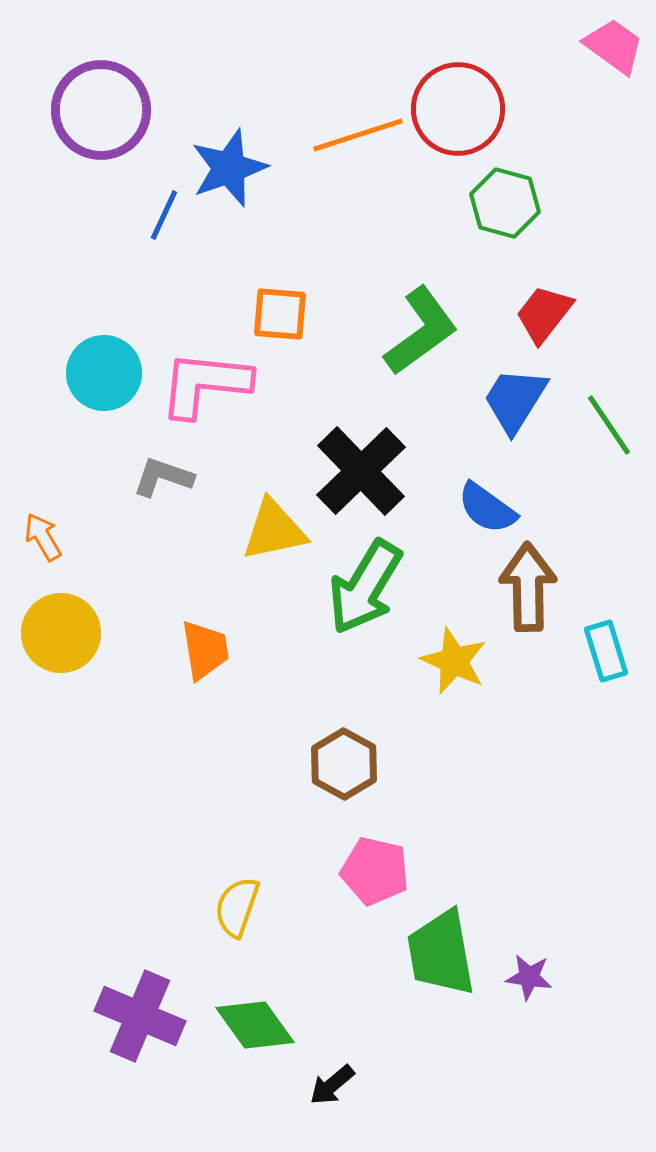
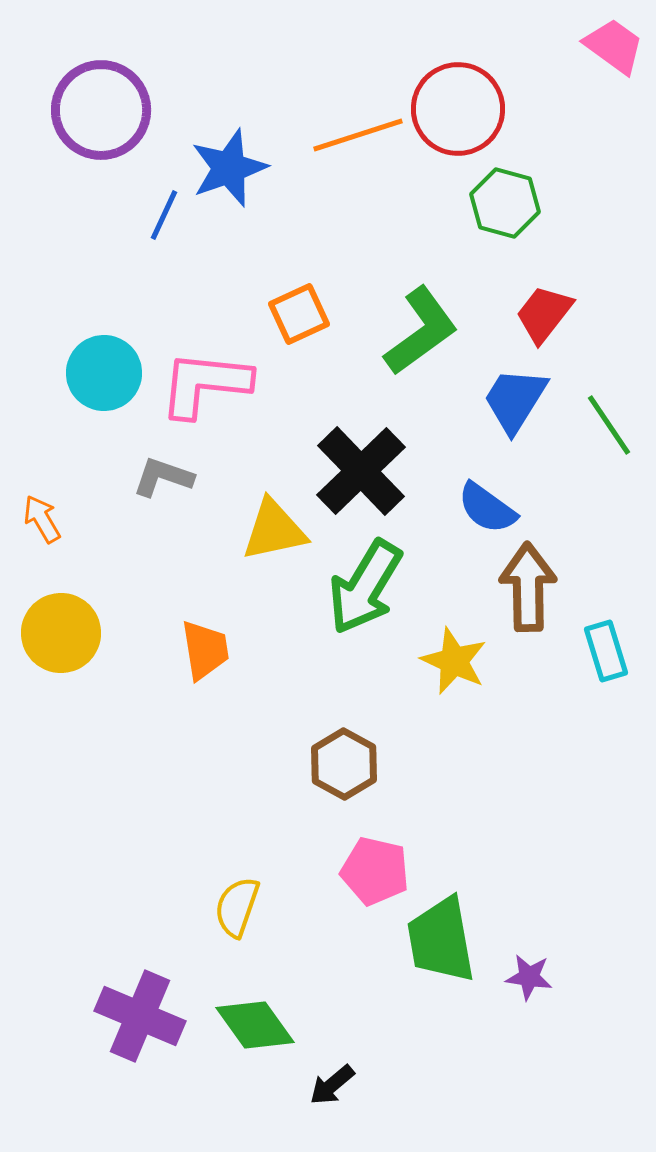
orange square: moved 19 px right; rotated 30 degrees counterclockwise
orange arrow: moved 1 px left, 18 px up
green trapezoid: moved 13 px up
